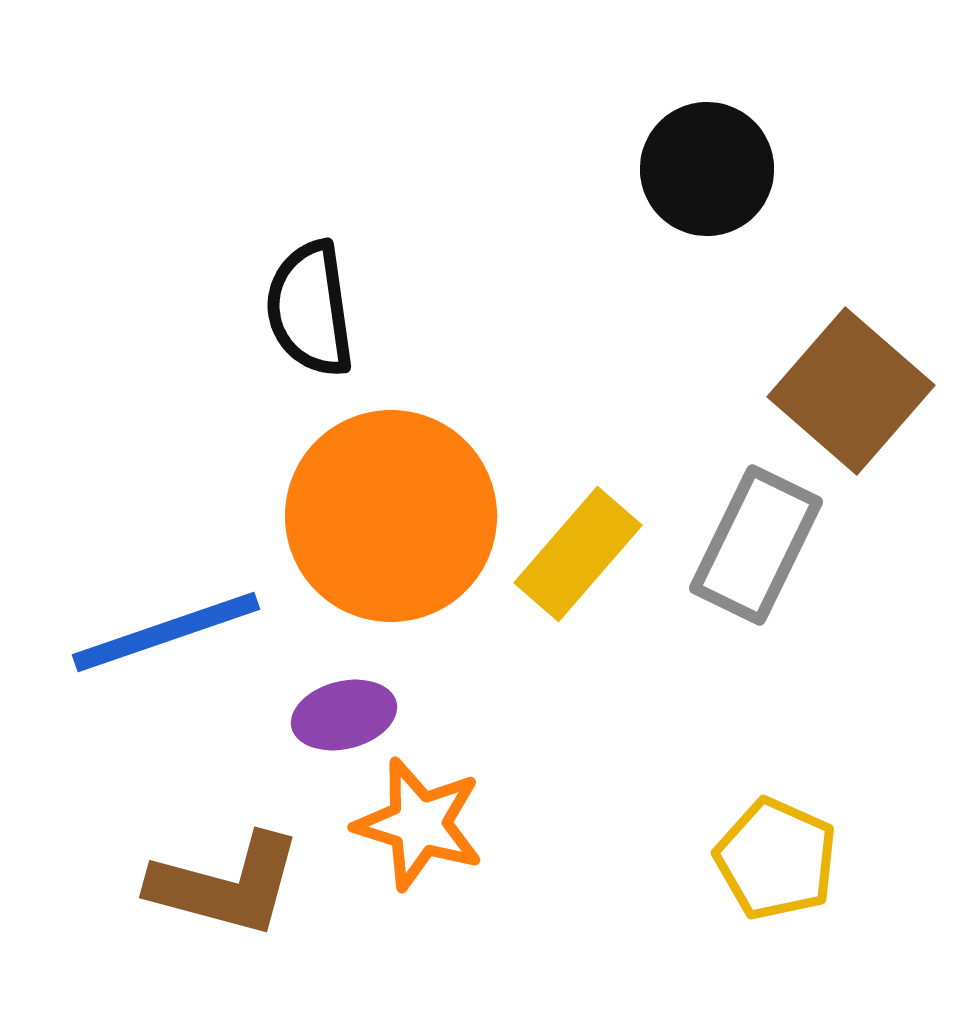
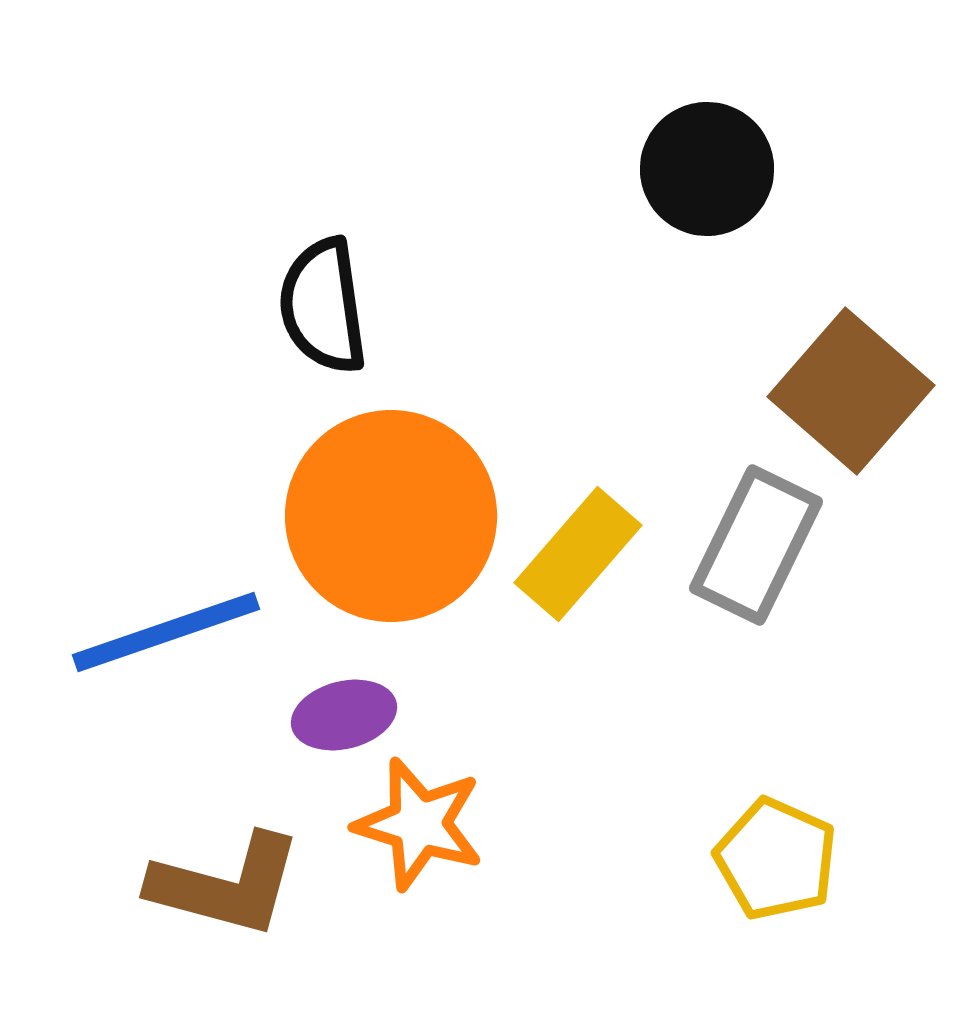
black semicircle: moved 13 px right, 3 px up
